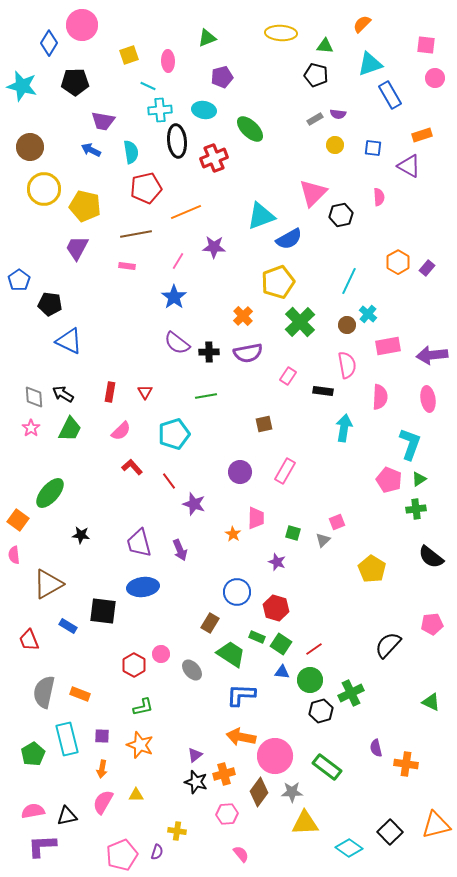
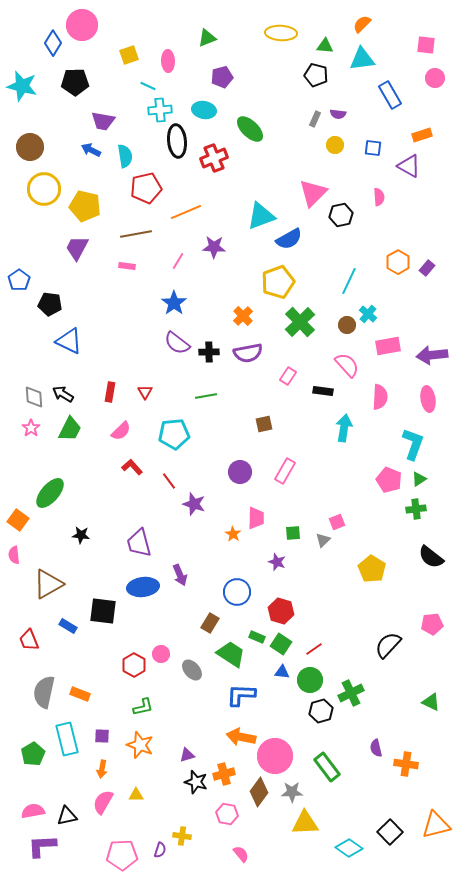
blue diamond at (49, 43): moved 4 px right
cyan triangle at (370, 64): moved 8 px left, 5 px up; rotated 12 degrees clockwise
gray rectangle at (315, 119): rotated 35 degrees counterclockwise
cyan semicircle at (131, 152): moved 6 px left, 4 px down
blue star at (174, 297): moved 6 px down
pink semicircle at (347, 365): rotated 32 degrees counterclockwise
cyan pentagon at (174, 434): rotated 12 degrees clockwise
cyan L-shape at (410, 444): moved 3 px right
green square at (293, 533): rotated 21 degrees counterclockwise
purple arrow at (180, 550): moved 25 px down
red hexagon at (276, 608): moved 5 px right, 3 px down
purple triangle at (195, 755): moved 8 px left; rotated 21 degrees clockwise
green rectangle at (327, 767): rotated 16 degrees clockwise
pink hexagon at (227, 814): rotated 15 degrees clockwise
yellow cross at (177, 831): moved 5 px right, 5 px down
purple semicircle at (157, 852): moved 3 px right, 2 px up
pink pentagon at (122, 855): rotated 20 degrees clockwise
